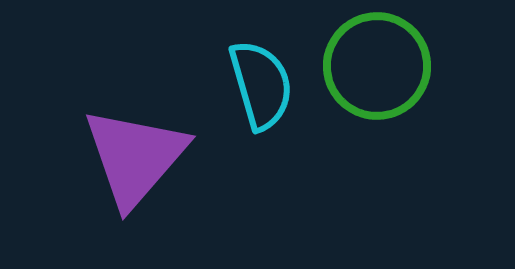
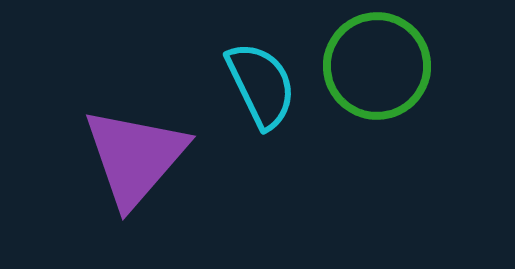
cyan semicircle: rotated 10 degrees counterclockwise
